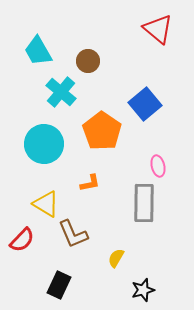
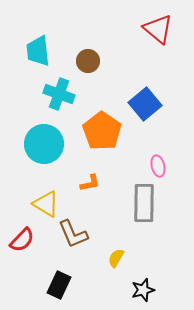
cyan trapezoid: rotated 24 degrees clockwise
cyan cross: moved 2 px left, 2 px down; rotated 20 degrees counterclockwise
